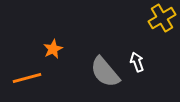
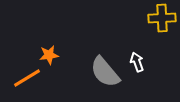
yellow cross: rotated 28 degrees clockwise
orange star: moved 4 px left, 6 px down; rotated 18 degrees clockwise
orange line: rotated 16 degrees counterclockwise
